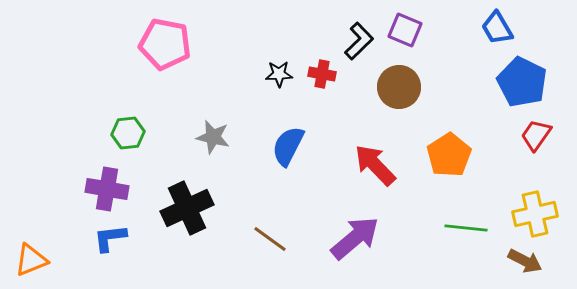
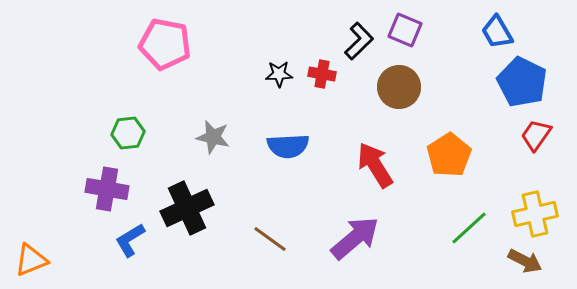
blue trapezoid: moved 4 px down
blue semicircle: rotated 120 degrees counterclockwise
red arrow: rotated 12 degrees clockwise
green line: moved 3 px right; rotated 48 degrees counterclockwise
blue L-shape: moved 20 px right, 2 px down; rotated 24 degrees counterclockwise
